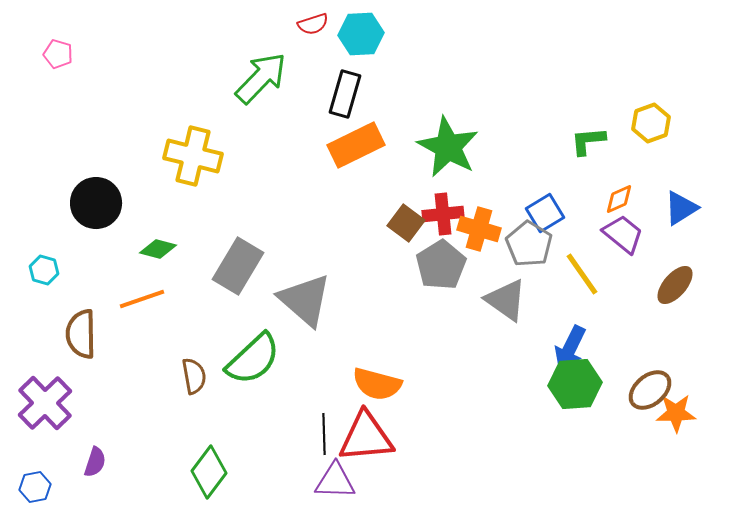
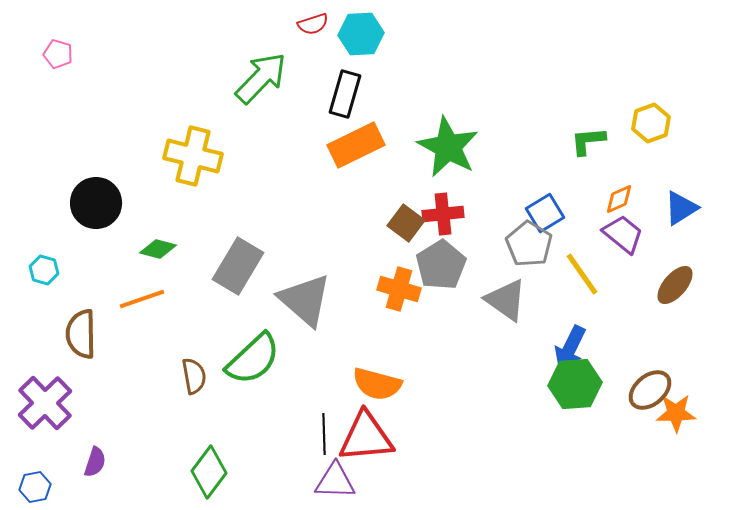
orange cross at (479, 229): moved 80 px left, 60 px down
